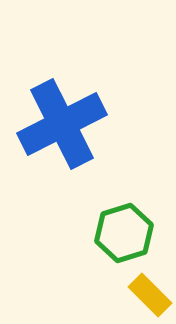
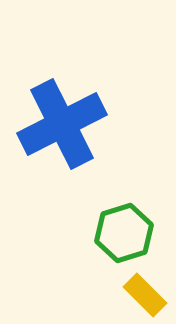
yellow rectangle: moved 5 px left
